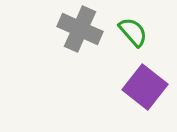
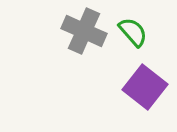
gray cross: moved 4 px right, 2 px down
